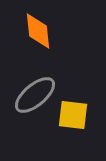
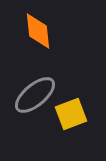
yellow square: moved 2 px left, 1 px up; rotated 28 degrees counterclockwise
